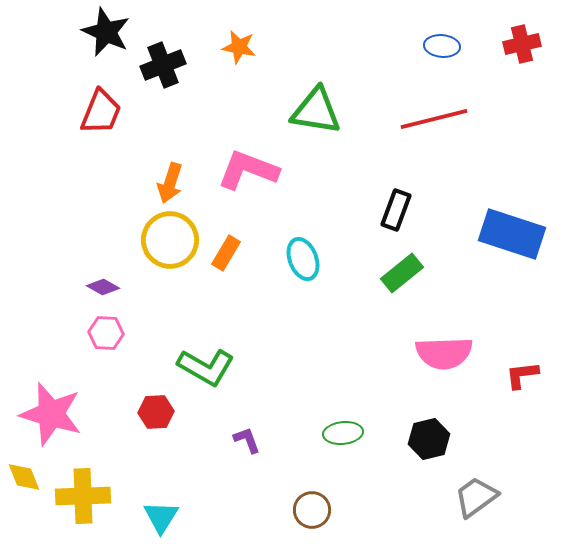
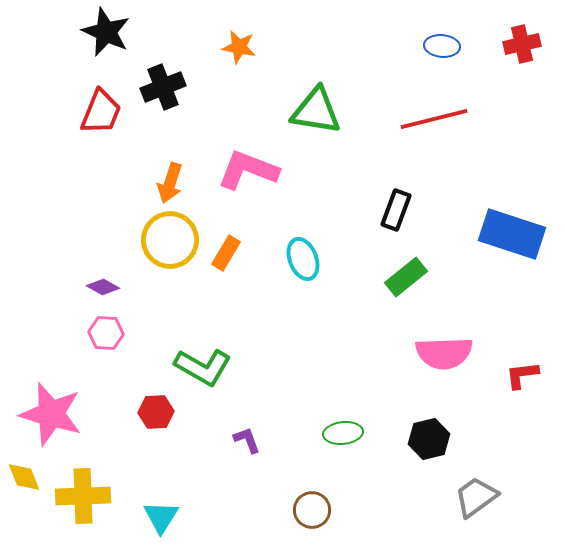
black cross: moved 22 px down
green rectangle: moved 4 px right, 4 px down
green L-shape: moved 3 px left
